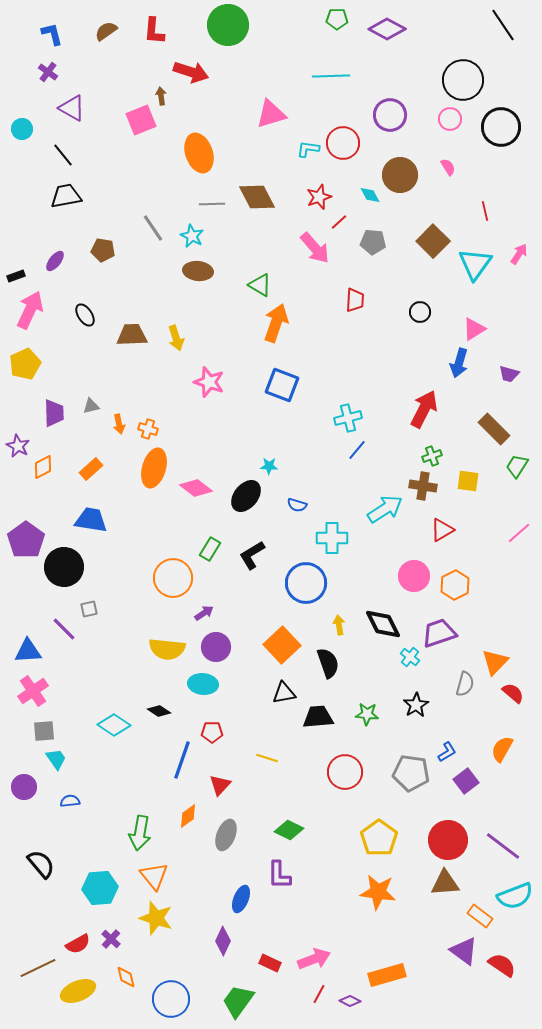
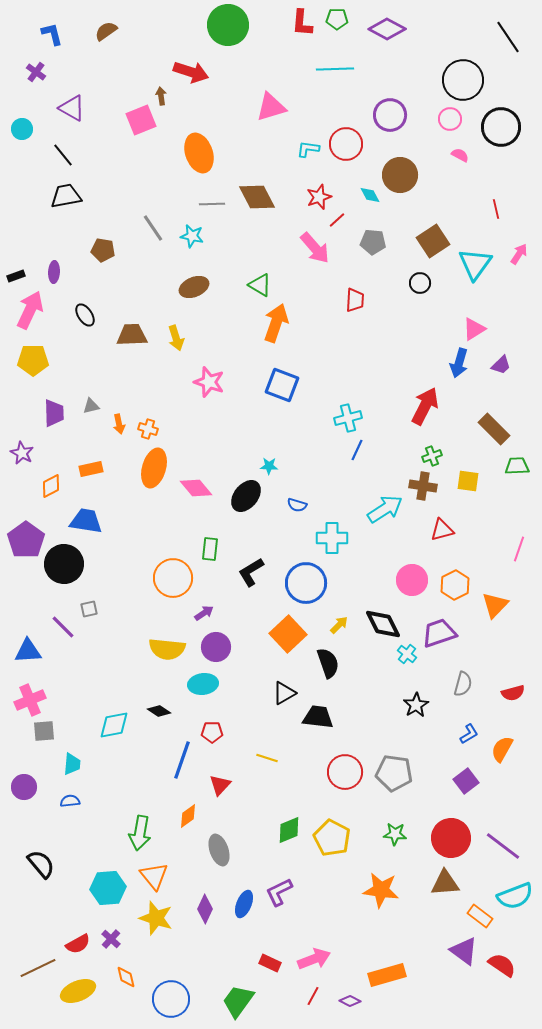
black line at (503, 25): moved 5 px right, 12 px down
red L-shape at (154, 31): moved 148 px right, 8 px up
purple cross at (48, 72): moved 12 px left
cyan line at (331, 76): moved 4 px right, 7 px up
pink triangle at (271, 114): moved 7 px up
red circle at (343, 143): moved 3 px right, 1 px down
pink semicircle at (448, 167): moved 12 px right, 12 px up; rotated 30 degrees counterclockwise
red line at (485, 211): moved 11 px right, 2 px up
red line at (339, 222): moved 2 px left, 2 px up
cyan star at (192, 236): rotated 15 degrees counterclockwise
brown square at (433, 241): rotated 12 degrees clockwise
purple ellipse at (55, 261): moved 1 px left, 11 px down; rotated 35 degrees counterclockwise
brown ellipse at (198, 271): moved 4 px left, 16 px down; rotated 28 degrees counterclockwise
black circle at (420, 312): moved 29 px up
yellow pentagon at (25, 364): moved 8 px right, 4 px up; rotated 24 degrees clockwise
purple trapezoid at (509, 374): moved 8 px left, 9 px up; rotated 60 degrees counterclockwise
red arrow at (424, 409): moved 1 px right, 3 px up
purple star at (18, 446): moved 4 px right, 7 px down
blue line at (357, 450): rotated 15 degrees counterclockwise
green trapezoid at (517, 466): rotated 55 degrees clockwise
orange diamond at (43, 467): moved 8 px right, 19 px down
orange rectangle at (91, 469): rotated 30 degrees clockwise
pink diamond at (196, 488): rotated 12 degrees clockwise
blue trapezoid at (91, 520): moved 5 px left, 1 px down
red triangle at (442, 530): rotated 15 degrees clockwise
pink line at (519, 533): moved 16 px down; rotated 30 degrees counterclockwise
green rectangle at (210, 549): rotated 25 degrees counterclockwise
black L-shape at (252, 555): moved 1 px left, 17 px down
black circle at (64, 567): moved 3 px up
pink circle at (414, 576): moved 2 px left, 4 px down
yellow arrow at (339, 625): rotated 54 degrees clockwise
purple line at (64, 629): moved 1 px left, 2 px up
orange square at (282, 645): moved 6 px right, 11 px up
cyan cross at (410, 657): moved 3 px left, 3 px up
orange triangle at (495, 662): moved 57 px up
cyan ellipse at (203, 684): rotated 12 degrees counterclockwise
gray semicircle at (465, 684): moved 2 px left
pink cross at (33, 691): moved 3 px left, 9 px down; rotated 12 degrees clockwise
black triangle at (284, 693): rotated 20 degrees counterclockwise
red semicircle at (513, 693): rotated 125 degrees clockwise
green star at (367, 714): moved 28 px right, 120 px down
black trapezoid at (318, 717): rotated 12 degrees clockwise
cyan diamond at (114, 725): rotated 44 degrees counterclockwise
blue L-shape at (447, 752): moved 22 px right, 18 px up
cyan trapezoid at (56, 759): moved 16 px right, 5 px down; rotated 40 degrees clockwise
gray pentagon at (411, 773): moved 17 px left
green diamond at (289, 830): rotated 48 degrees counterclockwise
gray ellipse at (226, 835): moved 7 px left, 15 px down; rotated 40 degrees counterclockwise
yellow pentagon at (379, 838): moved 47 px left; rotated 9 degrees counterclockwise
red circle at (448, 840): moved 3 px right, 2 px up
purple L-shape at (279, 875): moved 17 px down; rotated 64 degrees clockwise
cyan hexagon at (100, 888): moved 8 px right
orange star at (378, 892): moved 3 px right, 2 px up
blue ellipse at (241, 899): moved 3 px right, 5 px down
purple diamond at (223, 941): moved 18 px left, 32 px up
red line at (319, 994): moved 6 px left, 2 px down
